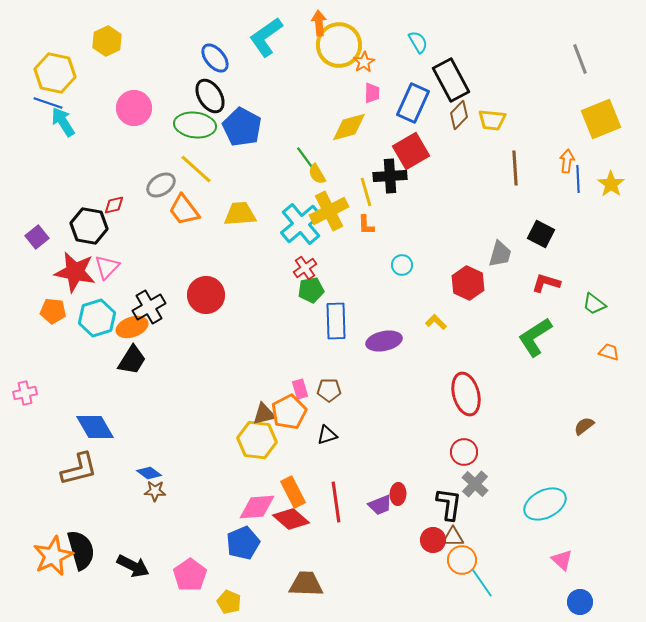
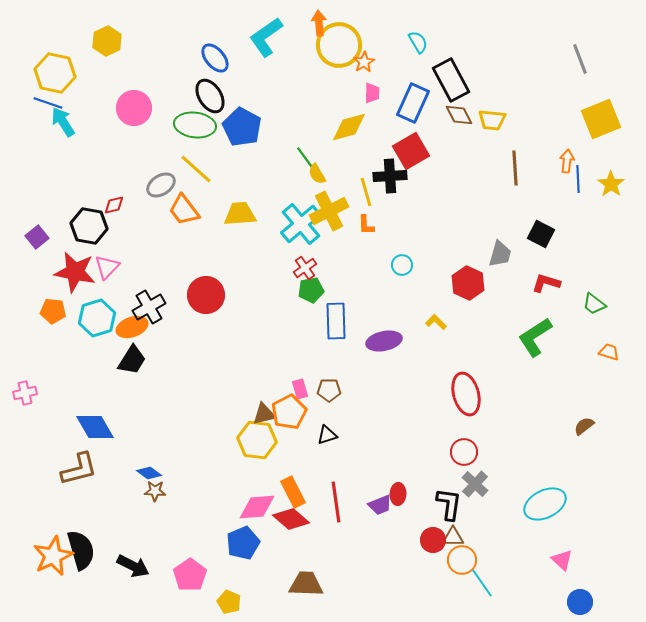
brown diamond at (459, 115): rotated 72 degrees counterclockwise
